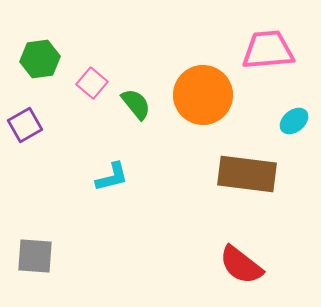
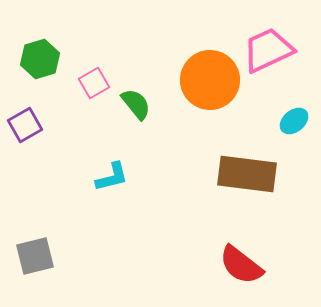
pink trapezoid: rotated 20 degrees counterclockwise
green hexagon: rotated 9 degrees counterclockwise
pink square: moved 2 px right; rotated 20 degrees clockwise
orange circle: moved 7 px right, 15 px up
gray square: rotated 18 degrees counterclockwise
